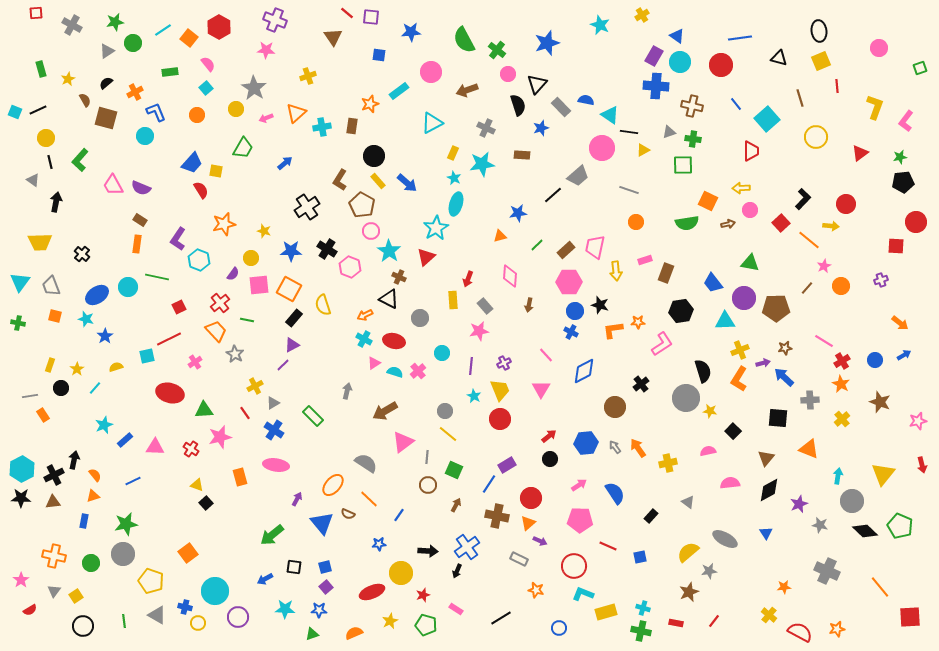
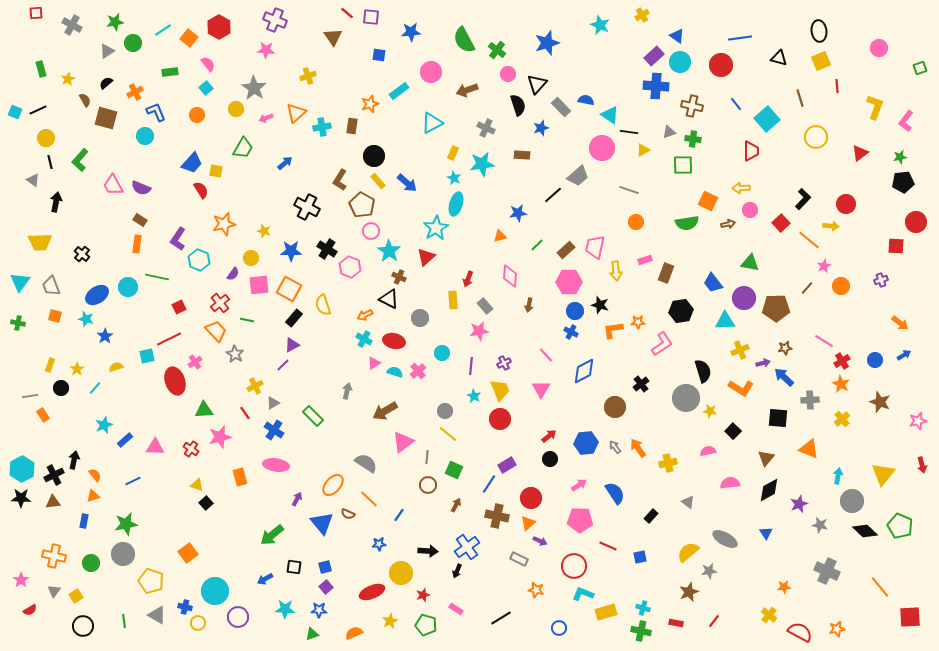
purple rectangle at (654, 56): rotated 18 degrees clockwise
black cross at (307, 207): rotated 30 degrees counterclockwise
orange L-shape at (739, 379): moved 2 px right, 9 px down; rotated 90 degrees counterclockwise
red ellipse at (170, 393): moved 5 px right, 12 px up; rotated 56 degrees clockwise
